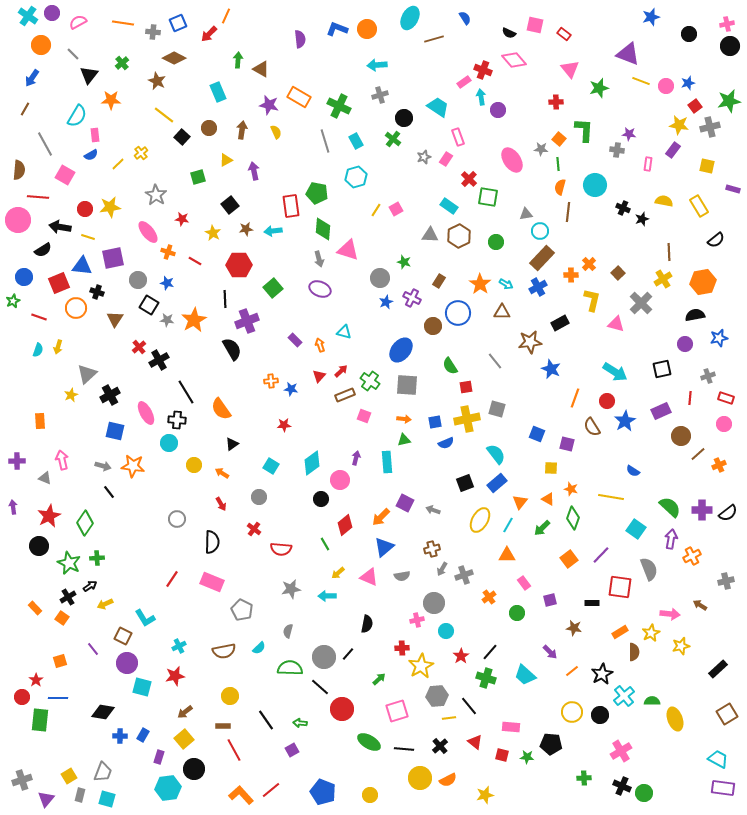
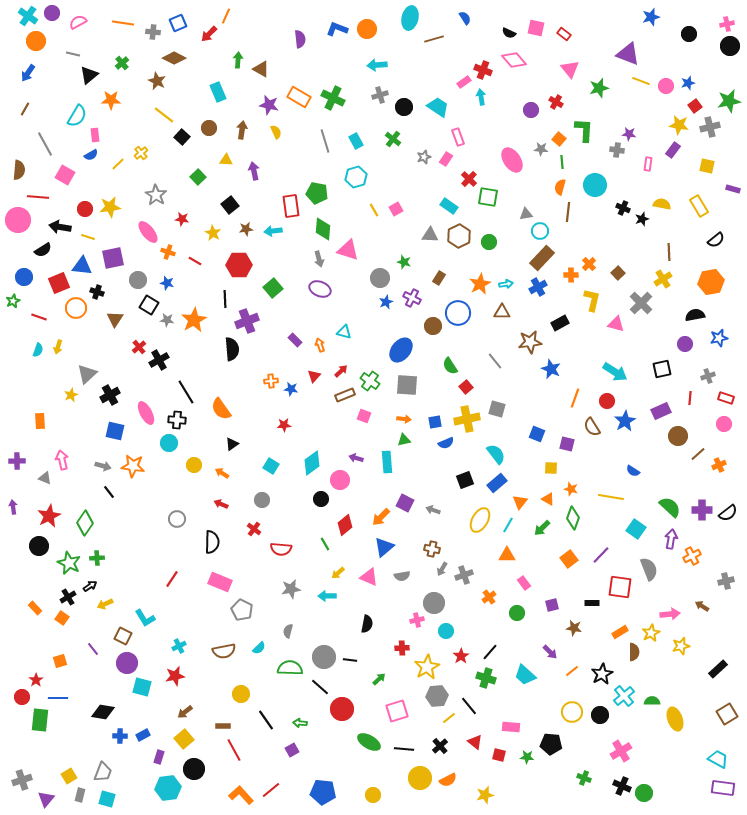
cyan ellipse at (410, 18): rotated 15 degrees counterclockwise
pink square at (535, 25): moved 1 px right, 3 px down
orange circle at (41, 45): moved 5 px left, 4 px up
gray line at (73, 54): rotated 32 degrees counterclockwise
black triangle at (89, 75): rotated 12 degrees clockwise
blue arrow at (32, 78): moved 4 px left, 5 px up
red cross at (556, 102): rotated 32 degrees clockwise
green cross at (339, 106): moved 6 px left, 8 px up
purple circle at (498, 110): moved 33 px right
black circle at (404, 118): moved 11 px up
yellow triangle at (226, 160): rotated 32 degrees clockwise
green line at (558, 164): moved 4 px right, 2 px up
green square at (198, 177): rotated 28 degrees counterclockwise
yellow semicircle at (664, 201): moved 2 px left, 3 px down
yellow line at (376, 210): moved 2 px left; rotated 64 degrees counterclockwise
green circle at (496, 242): moved 7 px left
brown rectangle at (439, 281): moved 3 px up
orange hexagon at (703, 282): moved 8 px right
orange star at (480, 284): rotated 10 degrees clockwise
cyan arrow at (506, 284): rotated 40 degrees counterclockwise
black semicircle at (232, 349): rotated 25 degrees clockwise
red triangle at (319, 376): moved 5 px left
red square at (466, 387): rotated 32 degrees counterclockwise
brown circle at (681, 436): moved 3 px left
purple arrow at (356, 458): rotated 88 degrees counterclockwise
black square at (465, 483): moved 3 px up
gray circle at (259, 497): moved 3 px right, 3 px down
red arrow at (221, 504): rotated 144 degrees clockwise
brown cross at (432, 549): rotated 28 degrees clockwise
pink rectangle at (212, 582): moved 8 px right
purple square at (550, 600): moved 2 px right, 5 px down
brown arrow at (700, 605): moved 2 px right, 1 px down
pink arrow at (670, 614): rotated 12 degrees counterclockwise
black line at (348, 654): moved 2 px right, 6 px down; rotated 56 degrees clockwise
yellow star at (421, 666): moved 6 px right, 1 px down
yellow circle at (230, 696): moved 11 px right, 2 px up
yellow line at (449, 718): rotated 32 degrees counterclockwise
blue rectangle at (143, 735): rotated 32 degrees clockwise
red square at (502, 755): moved 3 px left
green cross at (584, 778): rotated 24 degrees clockwise
blue pentagon at (323, 792): rotated 15 degrees counterclockwise
yellow circle at (370, 795): moved 3 px right
